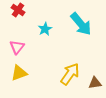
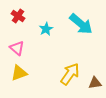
red cross: moved 6 px down
cyan arrow: rotated 10 degrees counterclockwise
cyan star: moved 1 px right
pink triangle: moved 1 px down; rotated 28 degrees counterclockwise
